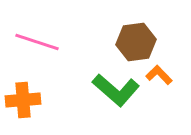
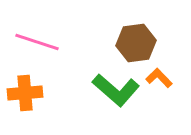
brown hexagon: moved 1 px down
orange L-shape: moved 3 px down
orange cross: moved 2 px right, 7 px up
